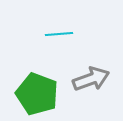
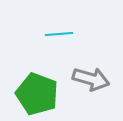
gray arrow: rotated 36 degrees clockwise
